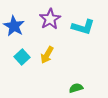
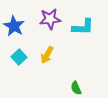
purple star: rotated 25 degrees clockwise
cyan L-shape: rotated 15 degrees counterclockwise
cyan square: moved 3 px left
green semicircle: rotated 96 degrees counterclockwise
